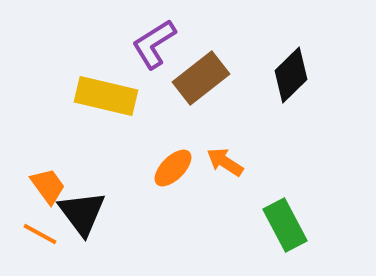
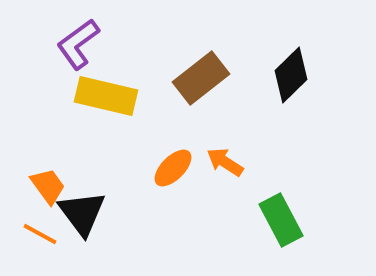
purple L-shape: moved 76 px left; rotated 4 degrees counterclockwise
green rectangle: moved 4 px left, 5 px up
